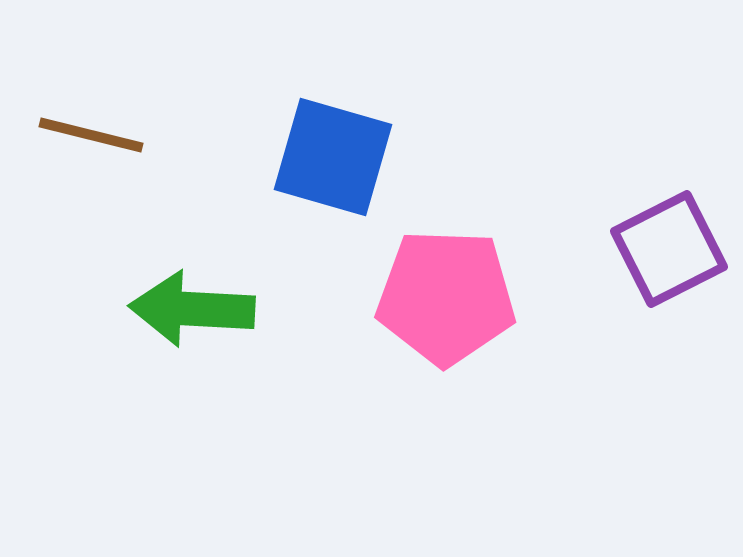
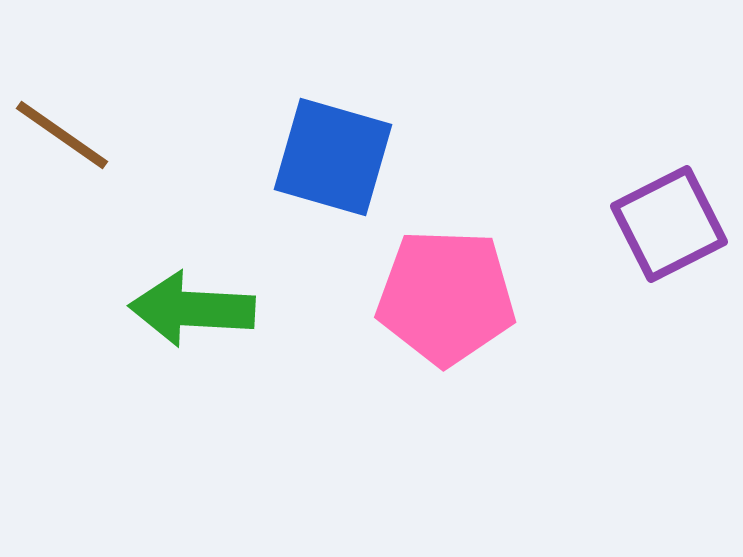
brown line: moved 29 px left; rotated 21 degrees clockwise
purple square: moved 25 px up
